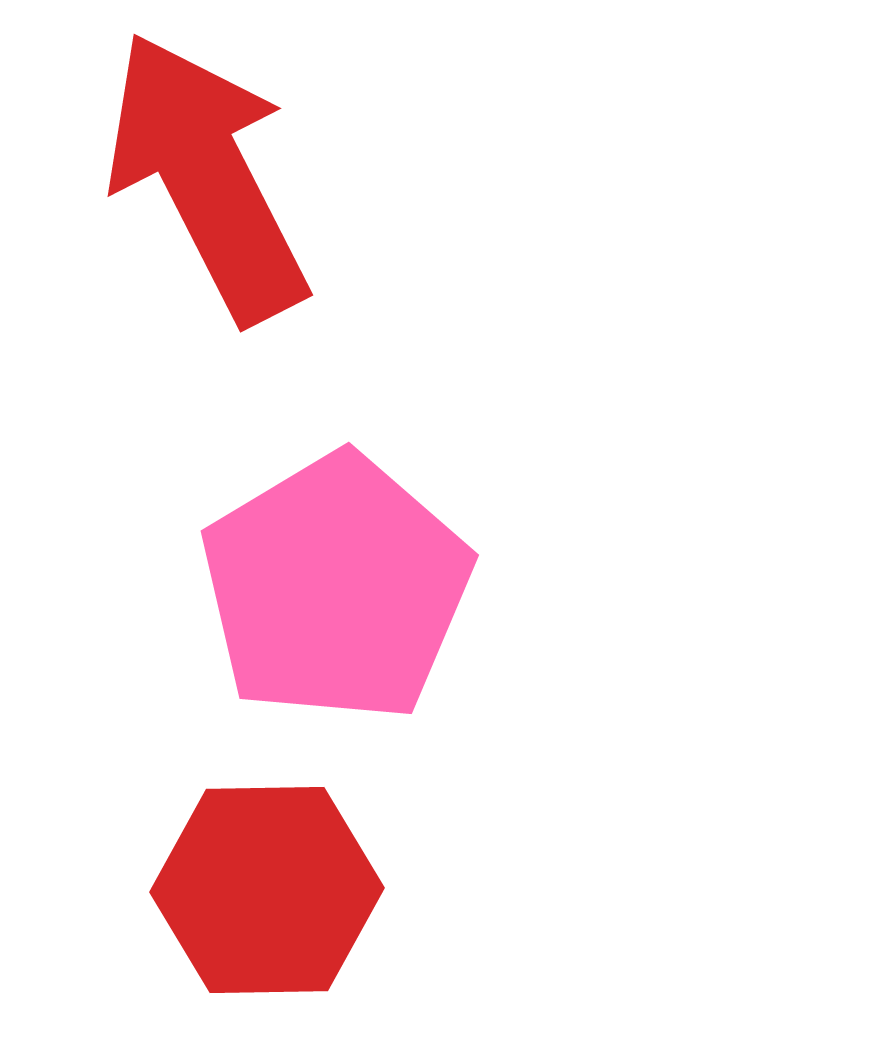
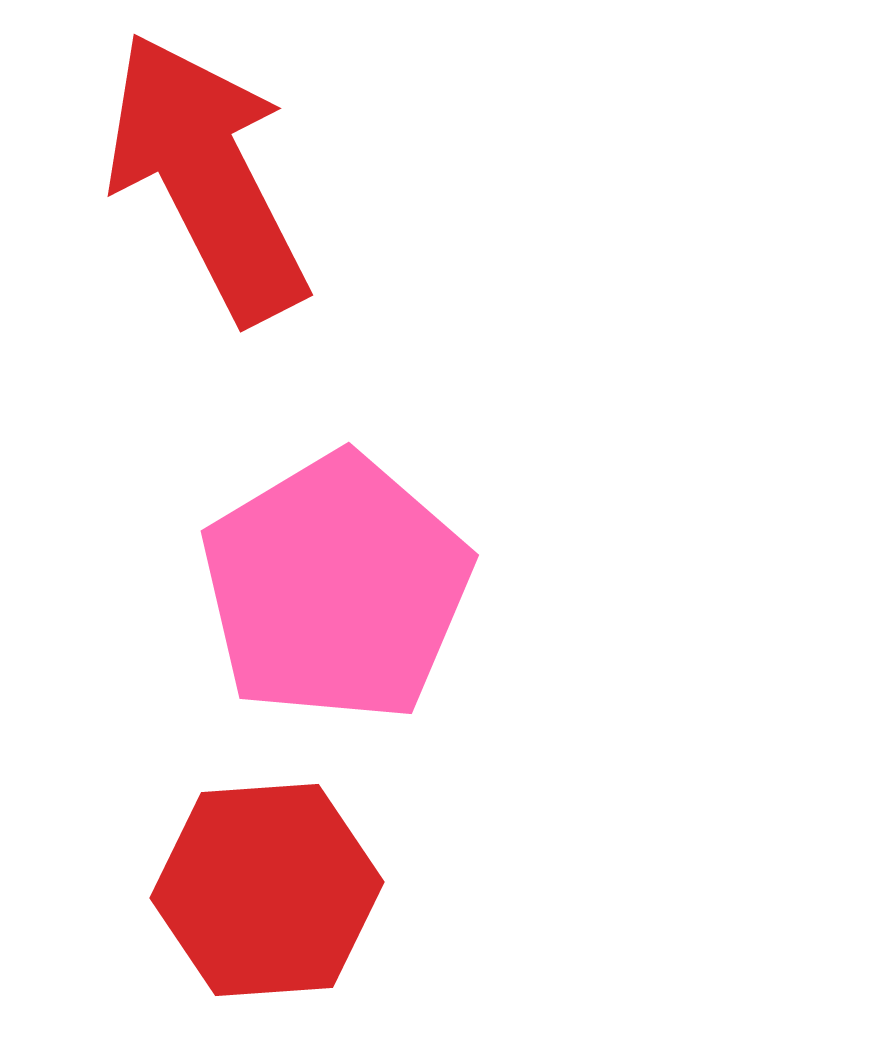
red hexagon: rotated 3 degrees counterclockwise
